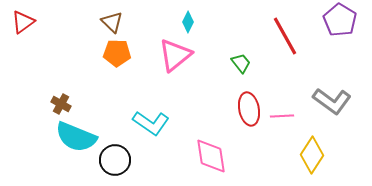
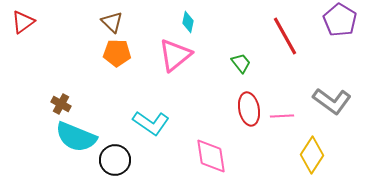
cyan diamond: rotated 15 degrees counterclockwise
